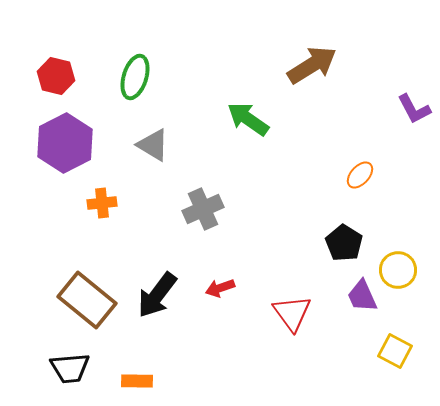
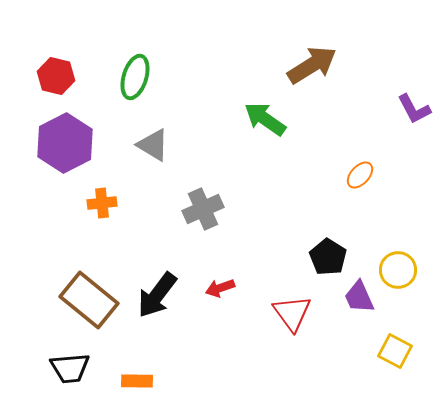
green arrow: moved 17 px right
black pentagon: moved 16 px left, 14 px down
purple trapezoid: moved 3 px left, 1 px down
brown rectangle: moved 2 px right
